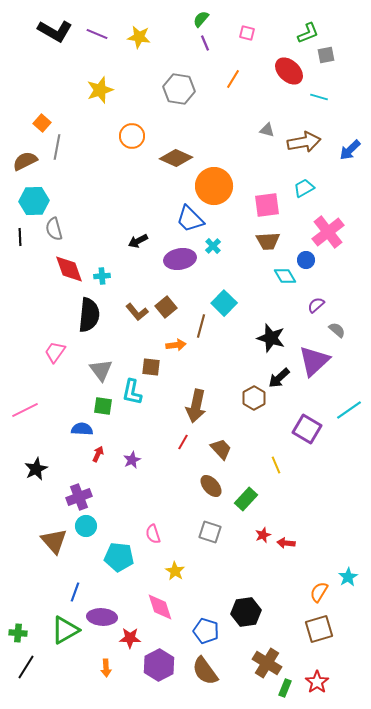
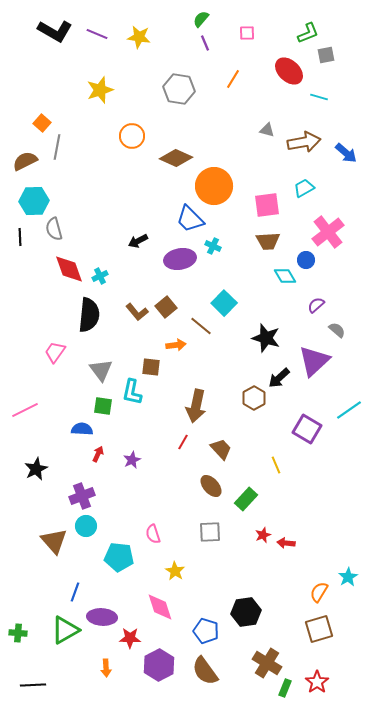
pink square at (247, 33): rotated 14 degrees counterclockwise
blue arrow at (350, 150): moved 4 px left, 3 px down; rotated 95 degrees counterclockwise
cyan cross at (213, 246): rotated 21 degrees counterclockwise
cyan cross at (102, 276): moved 2 px left; rotated 21 degrees counterclockwise
brown line at (201, 326): rotated 65 degrees counterclockwise
black star at (271, 338): moved 5 px left
purple cross at (79, 497): moved 3 px right, 1 px up
gray square at (210, 532): rotated 20 degrees counterclockwise
black line at (26, 667): moved 7 px right, 18 px down; rotated 55 degrees clockwise
